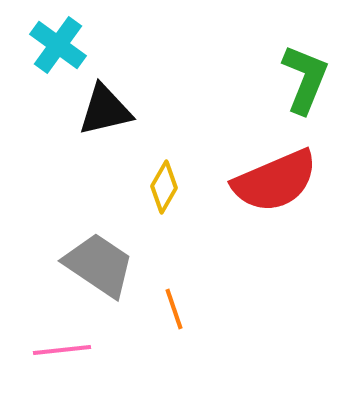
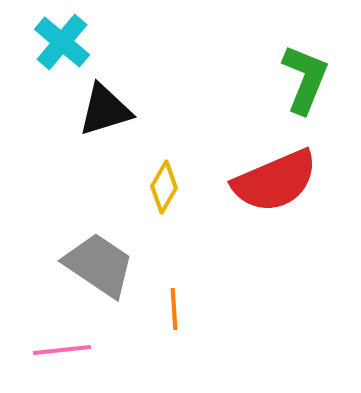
cyan cross: moved 4 px right, 3 px up; rotated 4 degrees clockwise
black triangle: rotated 4 degrees counterclockwise
orange line: rotated 15 degrees clockwise
